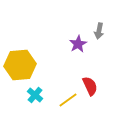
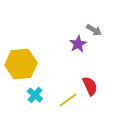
gray arrow: moved 5 px left, 1 px up; rotated 70 degrees counterclockwise
yellow hexagon: moved 1 px right, 1 px up
